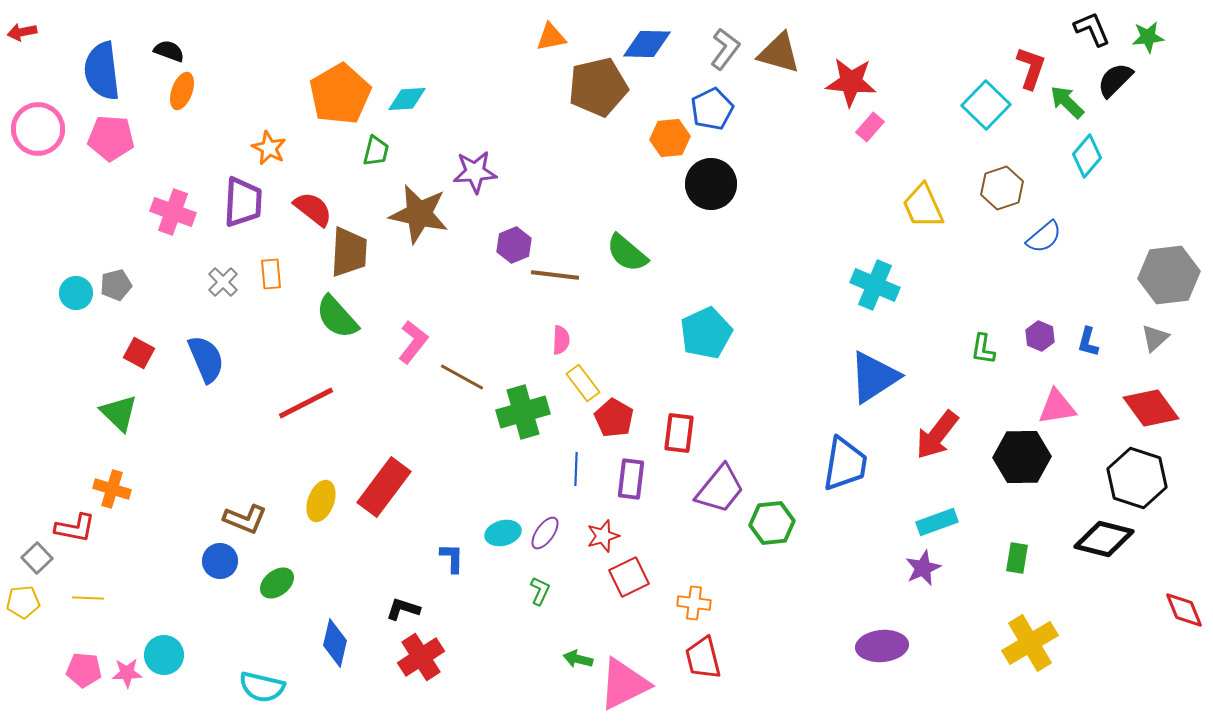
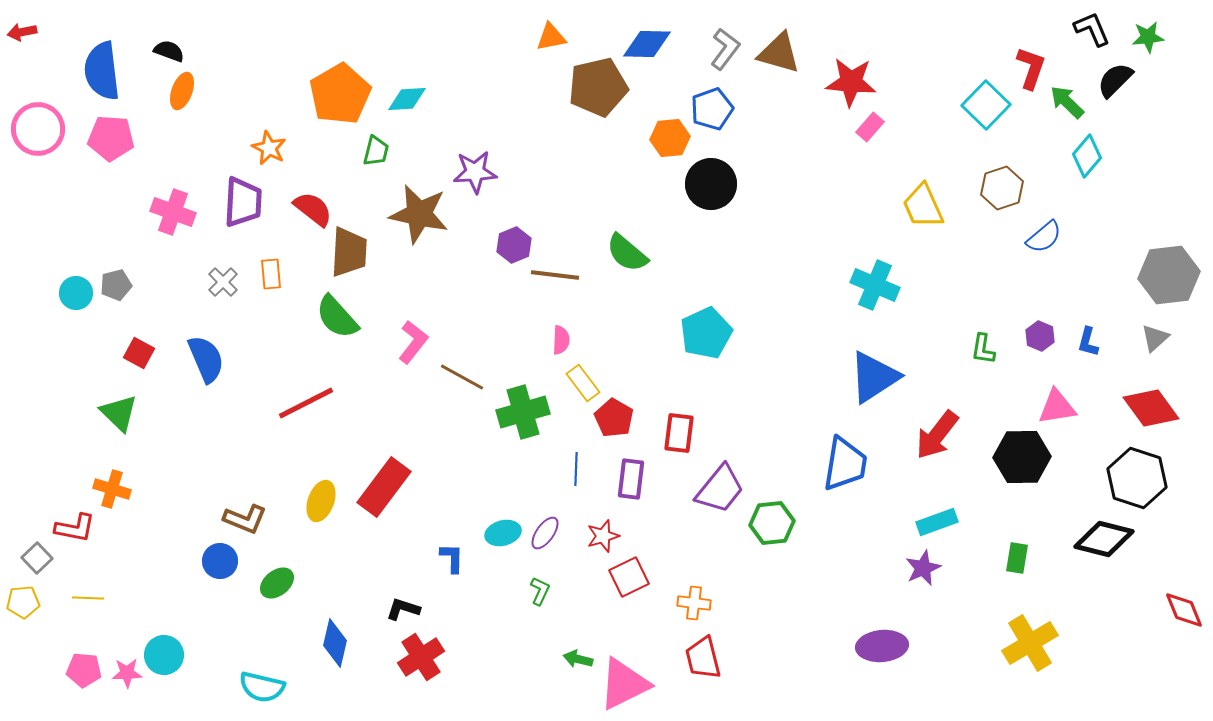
blue pentagon at (712, 109): rotated 6 degrees clockwise
